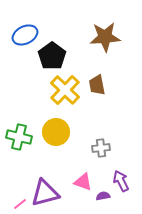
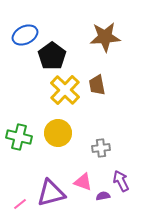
yellow circle: moved 2 px right, 1 px down
purple triangle: moved 6 px right
